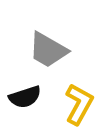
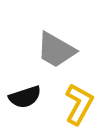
gray trapezoid: moved 8 px right
